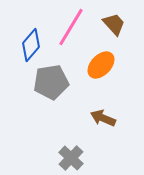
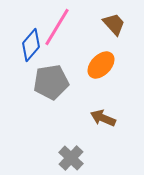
pink line: moved 14 px left
